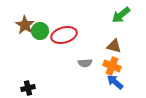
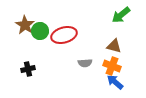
black cross: moved 19 px up
